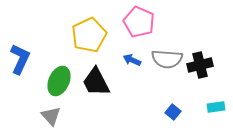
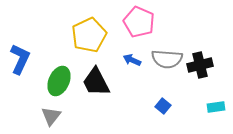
blue square: moved 10 px left, 6 px up
gray triangle: rotated 20 degrees clockwise
